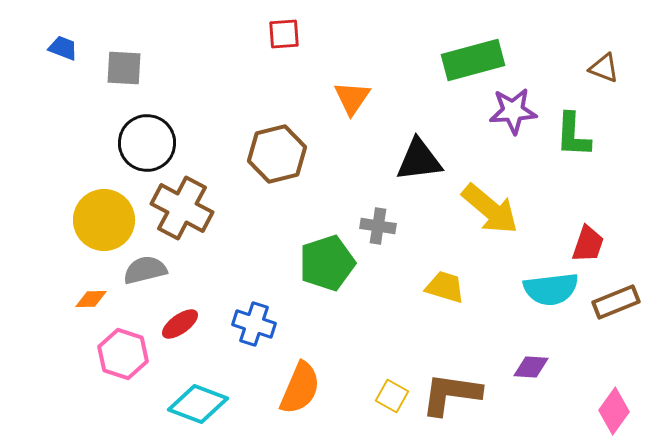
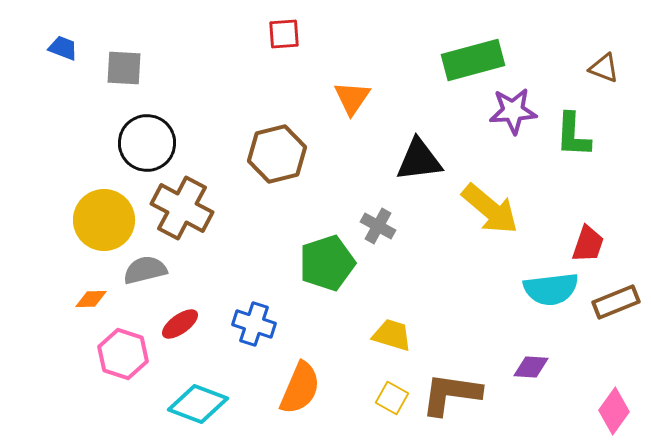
gray cross: rotated 20 degrees clockwise
yellow trapezoid: moved 53 px left, 48 px down
yellow square: moved 2 px down
